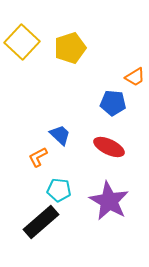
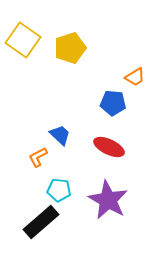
yellow square: moved 1 px right, 2 px up; rotated 8 degrees counterclockwise
purple star: moved 1 px left, 1 px up
